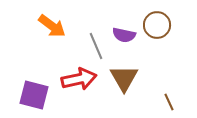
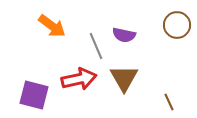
brown circle: moved 20 px right
